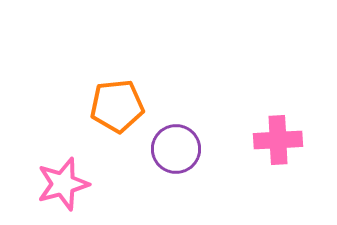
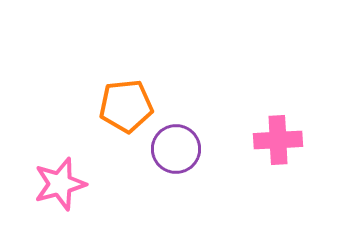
orange pentagon: moved 9 px right
pink star: moved 3 px left
